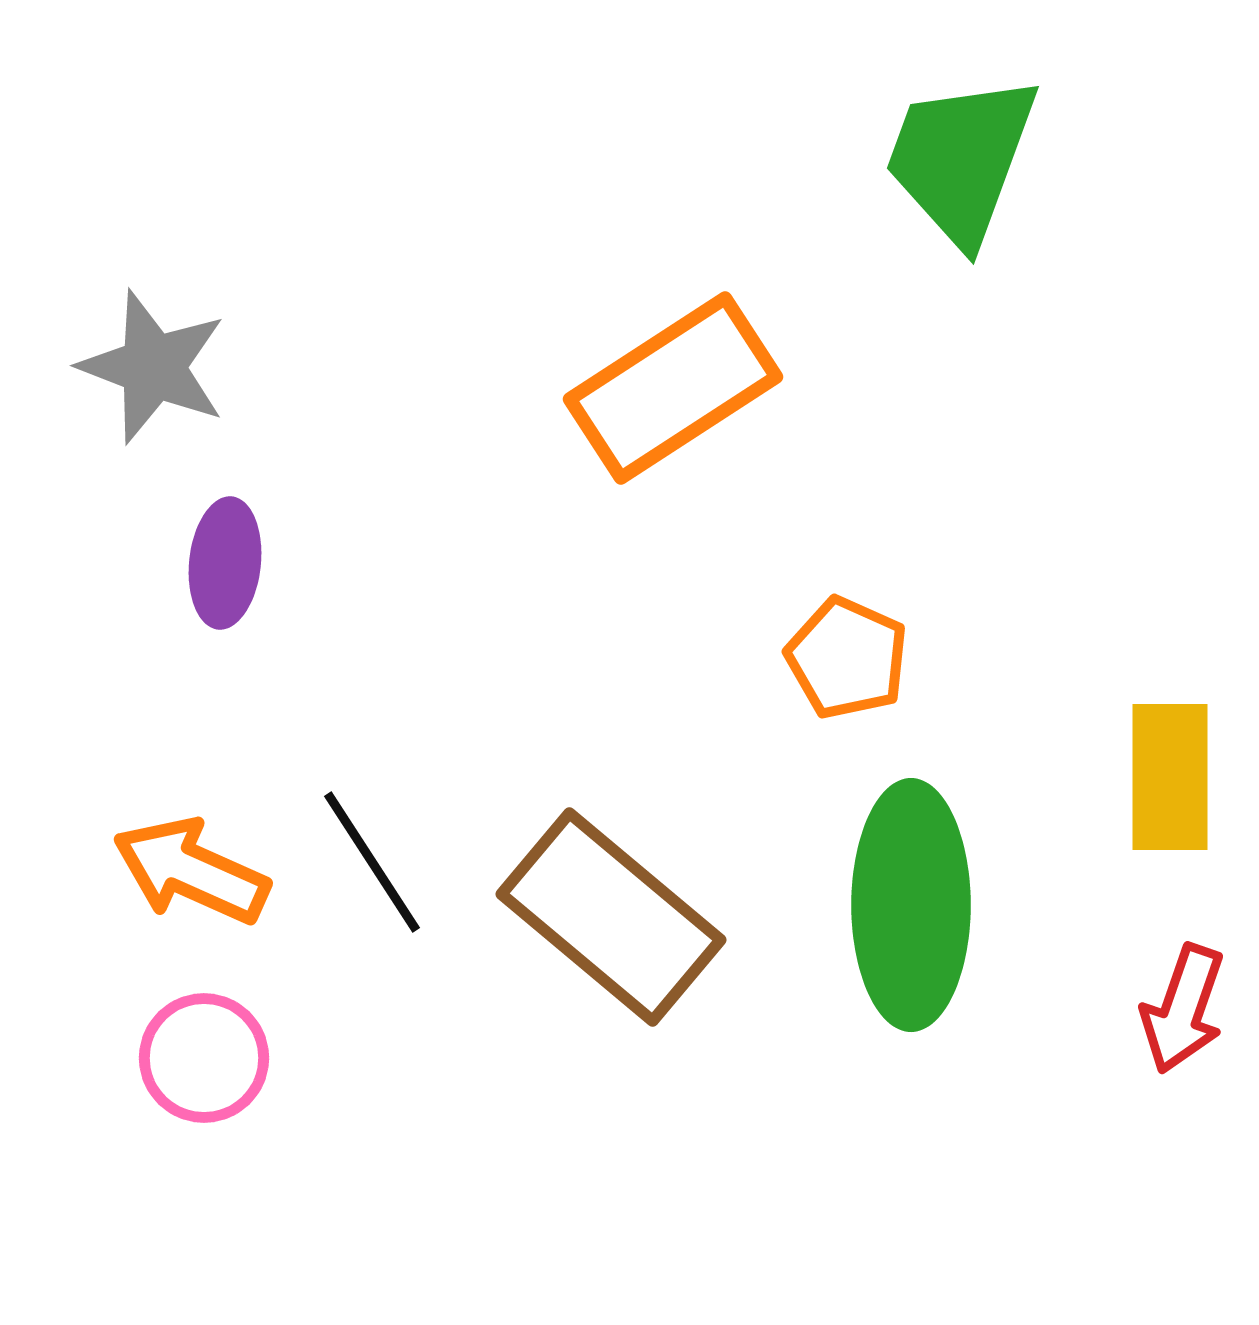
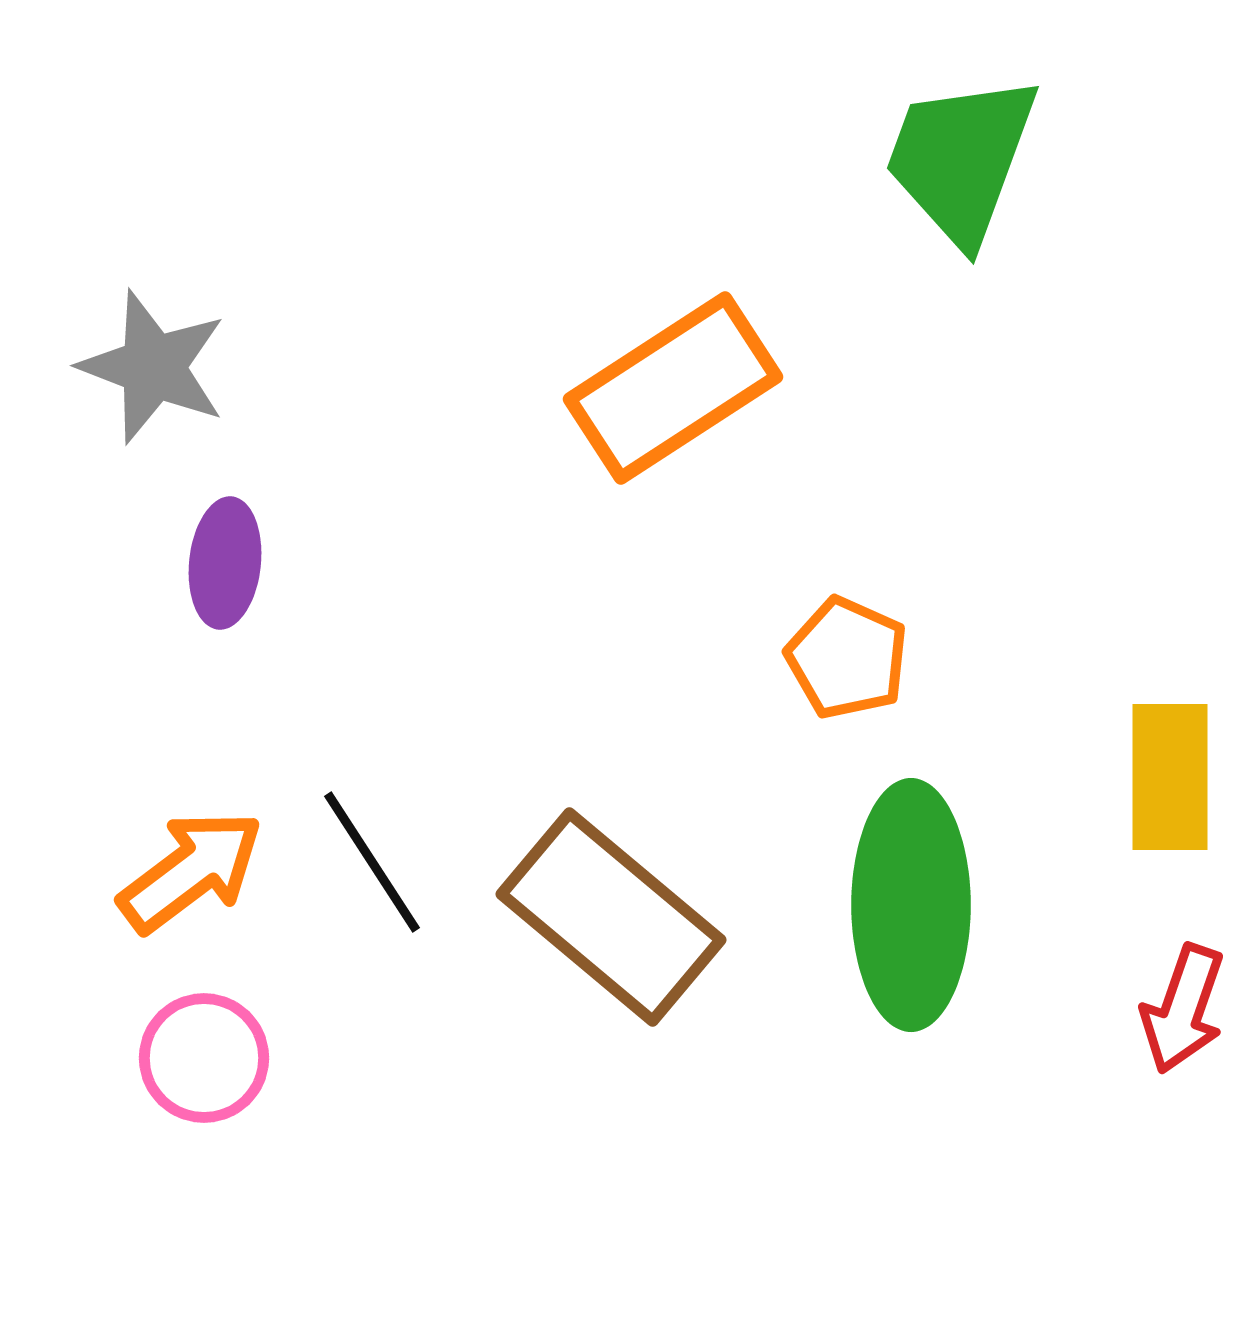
orange arrow: rotated 119 degrees clockwise
